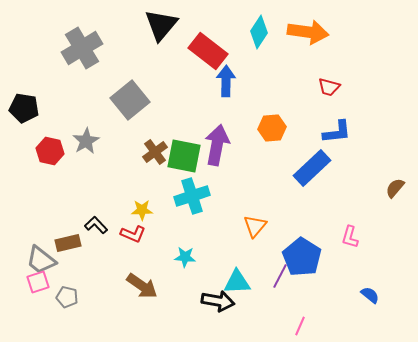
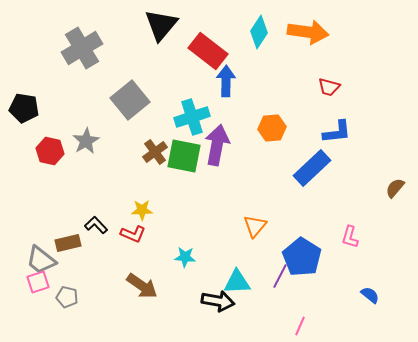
cyan cross: moved 79 px up
